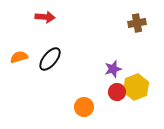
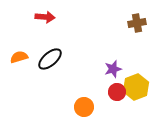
black ellipse: rotated 10 degrees clockwise
